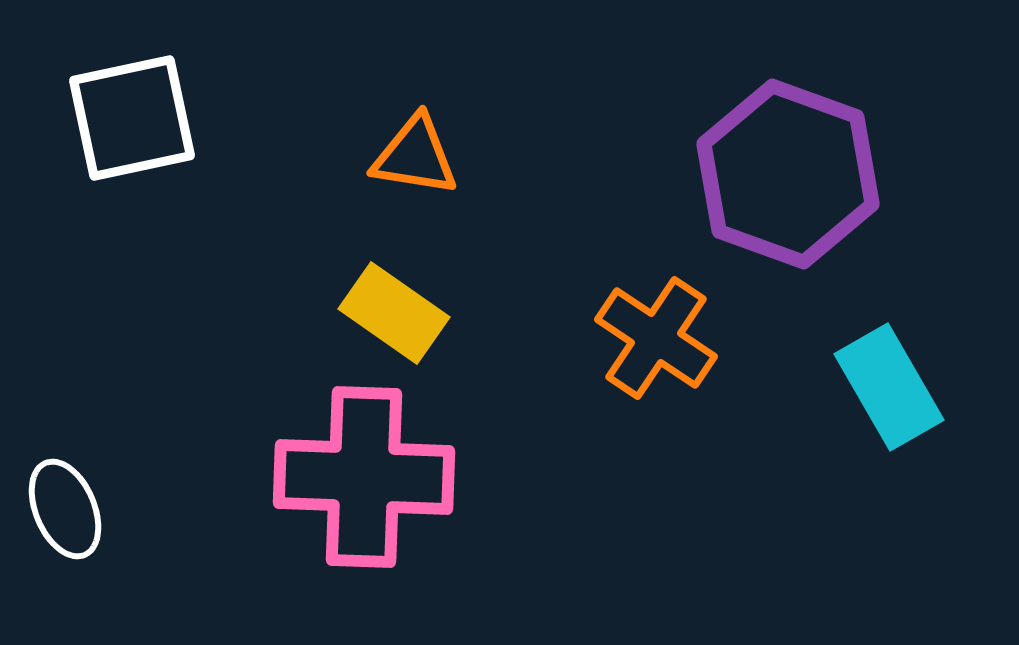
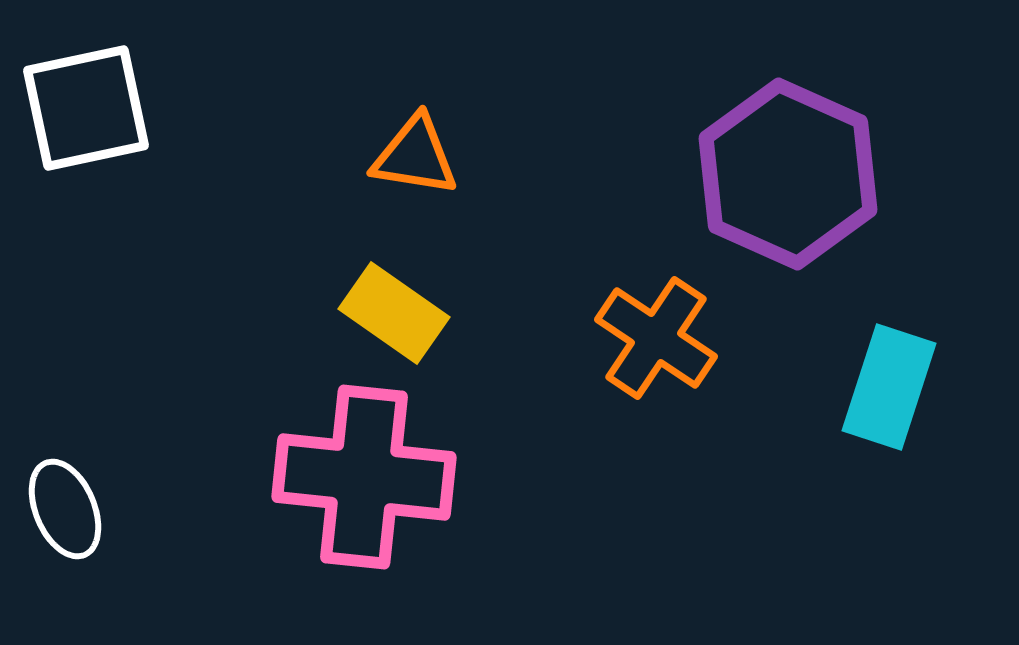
white square: moved 46 px left, 10 px up
purple hexagon: rotated 4 degrees clockwise
cyan rectangle: rotated 48 degrees clockwise
pink cross: rotated 4 degrees clockwise
